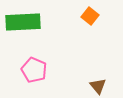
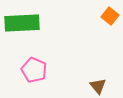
orange square: moved 20 px right
green rectangle: moved 1 px left, 1 px down
